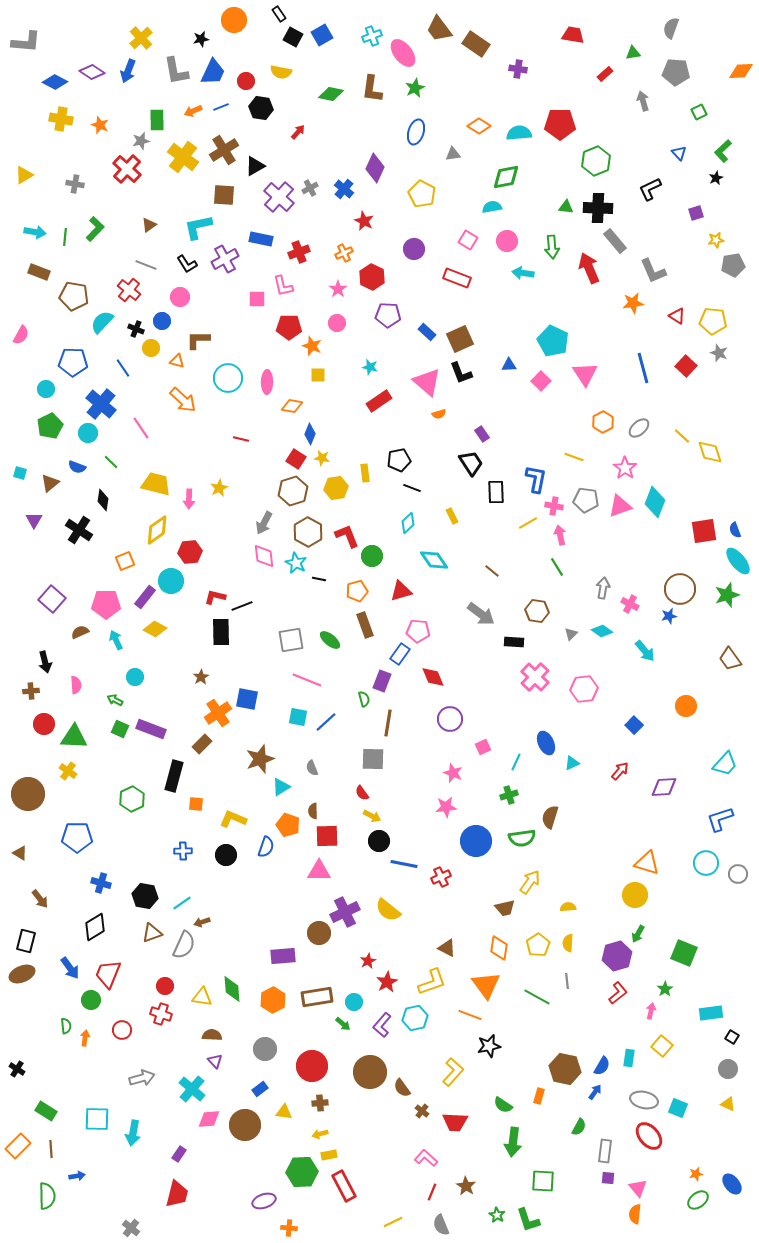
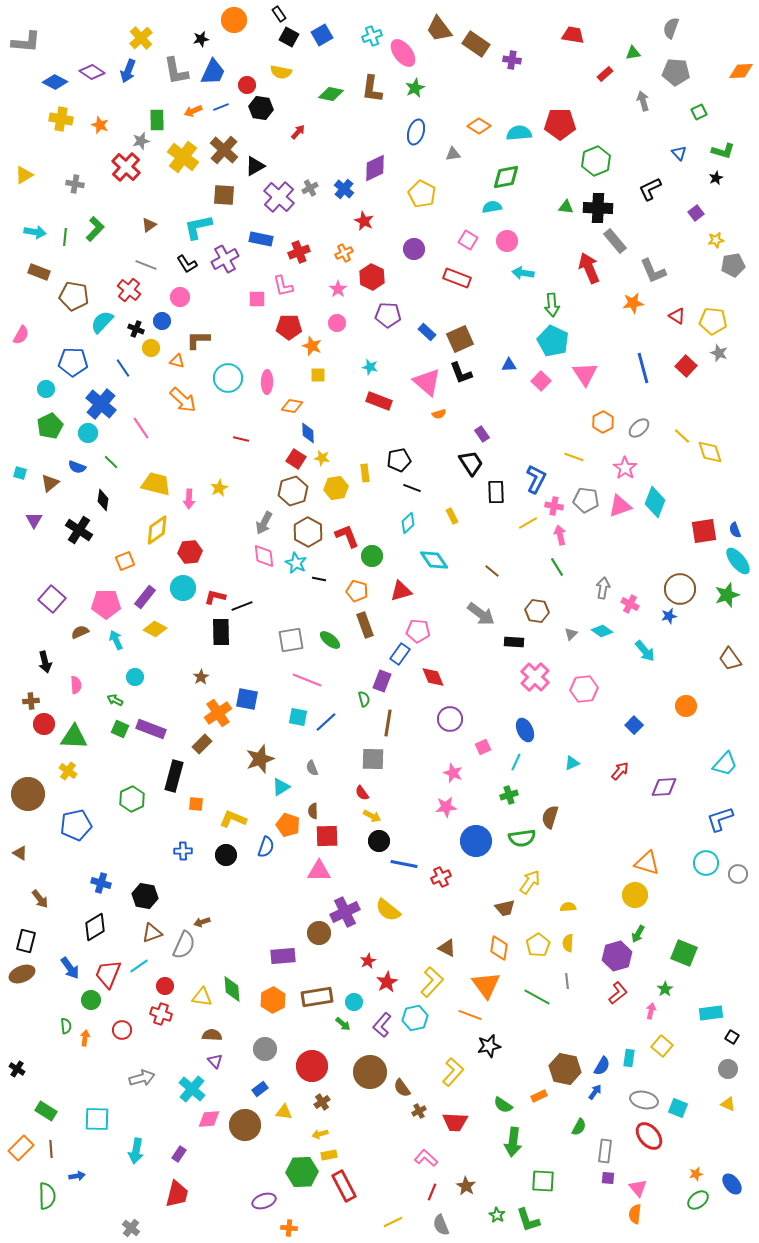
black square at (293, 37): moved 4 px left
purple cross at (518, 69): moved 6 px left, 9 px up
red circle at (246, 81): moved 1 px right, 4 px down
brown cross at (224, 150): rotated 16 degrees counterclockwise
green L-shape at (723, 151): rotated 120 degrees counterclockwise
purple diamond at (375, 168): rotated 40 degrees clockwise
red cross at (127, 169): moved 1 px left, 2 px up
purple square at (696, 213): rotated 21 degrees counterclockwise
green arrow at (552, 247): moved 58 px down
red rectangle at (379, 401): rotated 55 degrees clockwise
blue diamond at (310, 434): moved 2 px left, 1 px up; rotated 25 degrees counterclockwise
blue L-shape at (536, 479): rotated 16 degrees clockwise
cyan circle at (171, 581): moved 12 px right, 7 px down
orange pentagon at (357, 591): rotated 30 degrees clockwise
brown cross at (31, 691): moved 10 px down
blue ellipse at (546, 743): moved 21 px left, 13 px up
blue pentagon at (77, 837): moved 1 px left, 12 px up; rotated 12 degrees counterclockwise
cyan line at (182, 903): moved 43 px left, 63 px down
yellow L-shape at (432, 982): rotated 28 degrees counterclockwise
orange rectangle at (539, 1096): rotated 49 degrees clockwise
brown cross at (320, 1103): moved 2 px right, 1 px up; rotated 28 degrees counterclockwise
brown cross at (422, 1111): moved 3 px left; rotated 24 degrees clockwise
cyan arrow at (133, 1133): moved 3 px right, 18 px down
orange rectangle at (18, 1146): moved 3 px right, 2 px down
